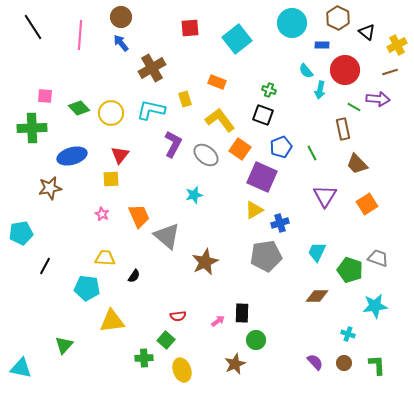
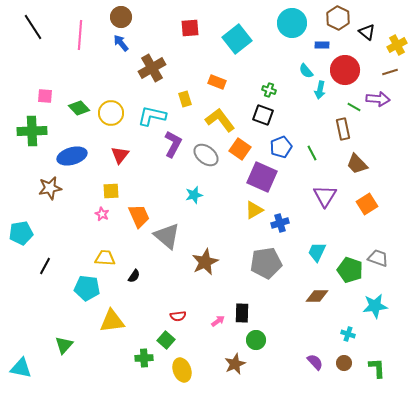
cyan L-shape at (151, 110): moved 1 px right, 6 px down
green cross at (32, 128): moved 3 px down
yellow square at (111, 179): moved 12 px down
gray pentagon at (266, 256): moved 7 px down
green L-shape at (377, 365): moved 3 px down
